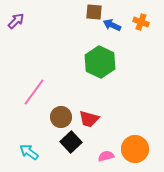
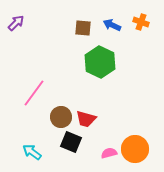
brown square: moved 11 px left, 16 px down
purple arrow: moved 2 px down
pink line: moved 1 px down
red trapezoid: moved 3 px left
black square: rotated 25 degrees counterclockwise
cyan arrow: moved 3 px right
pink semicircle: moved 3 px right, 3 px up
